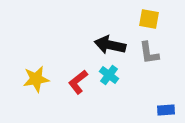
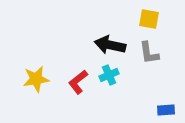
cyan cross: rotated 30 degrees clockwise
